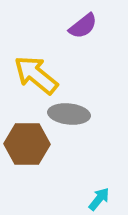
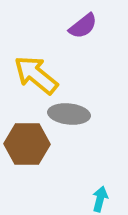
cyan arrow: moved 1 px right; rotated 25 degrees counterclockwise
